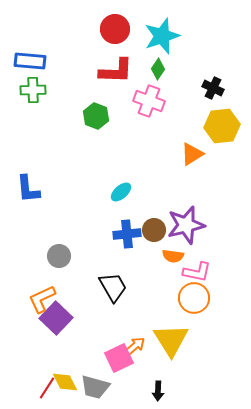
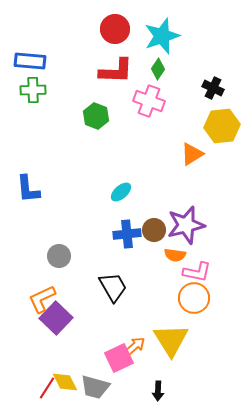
orange semicircle: moved 2 px right, 1 px up
